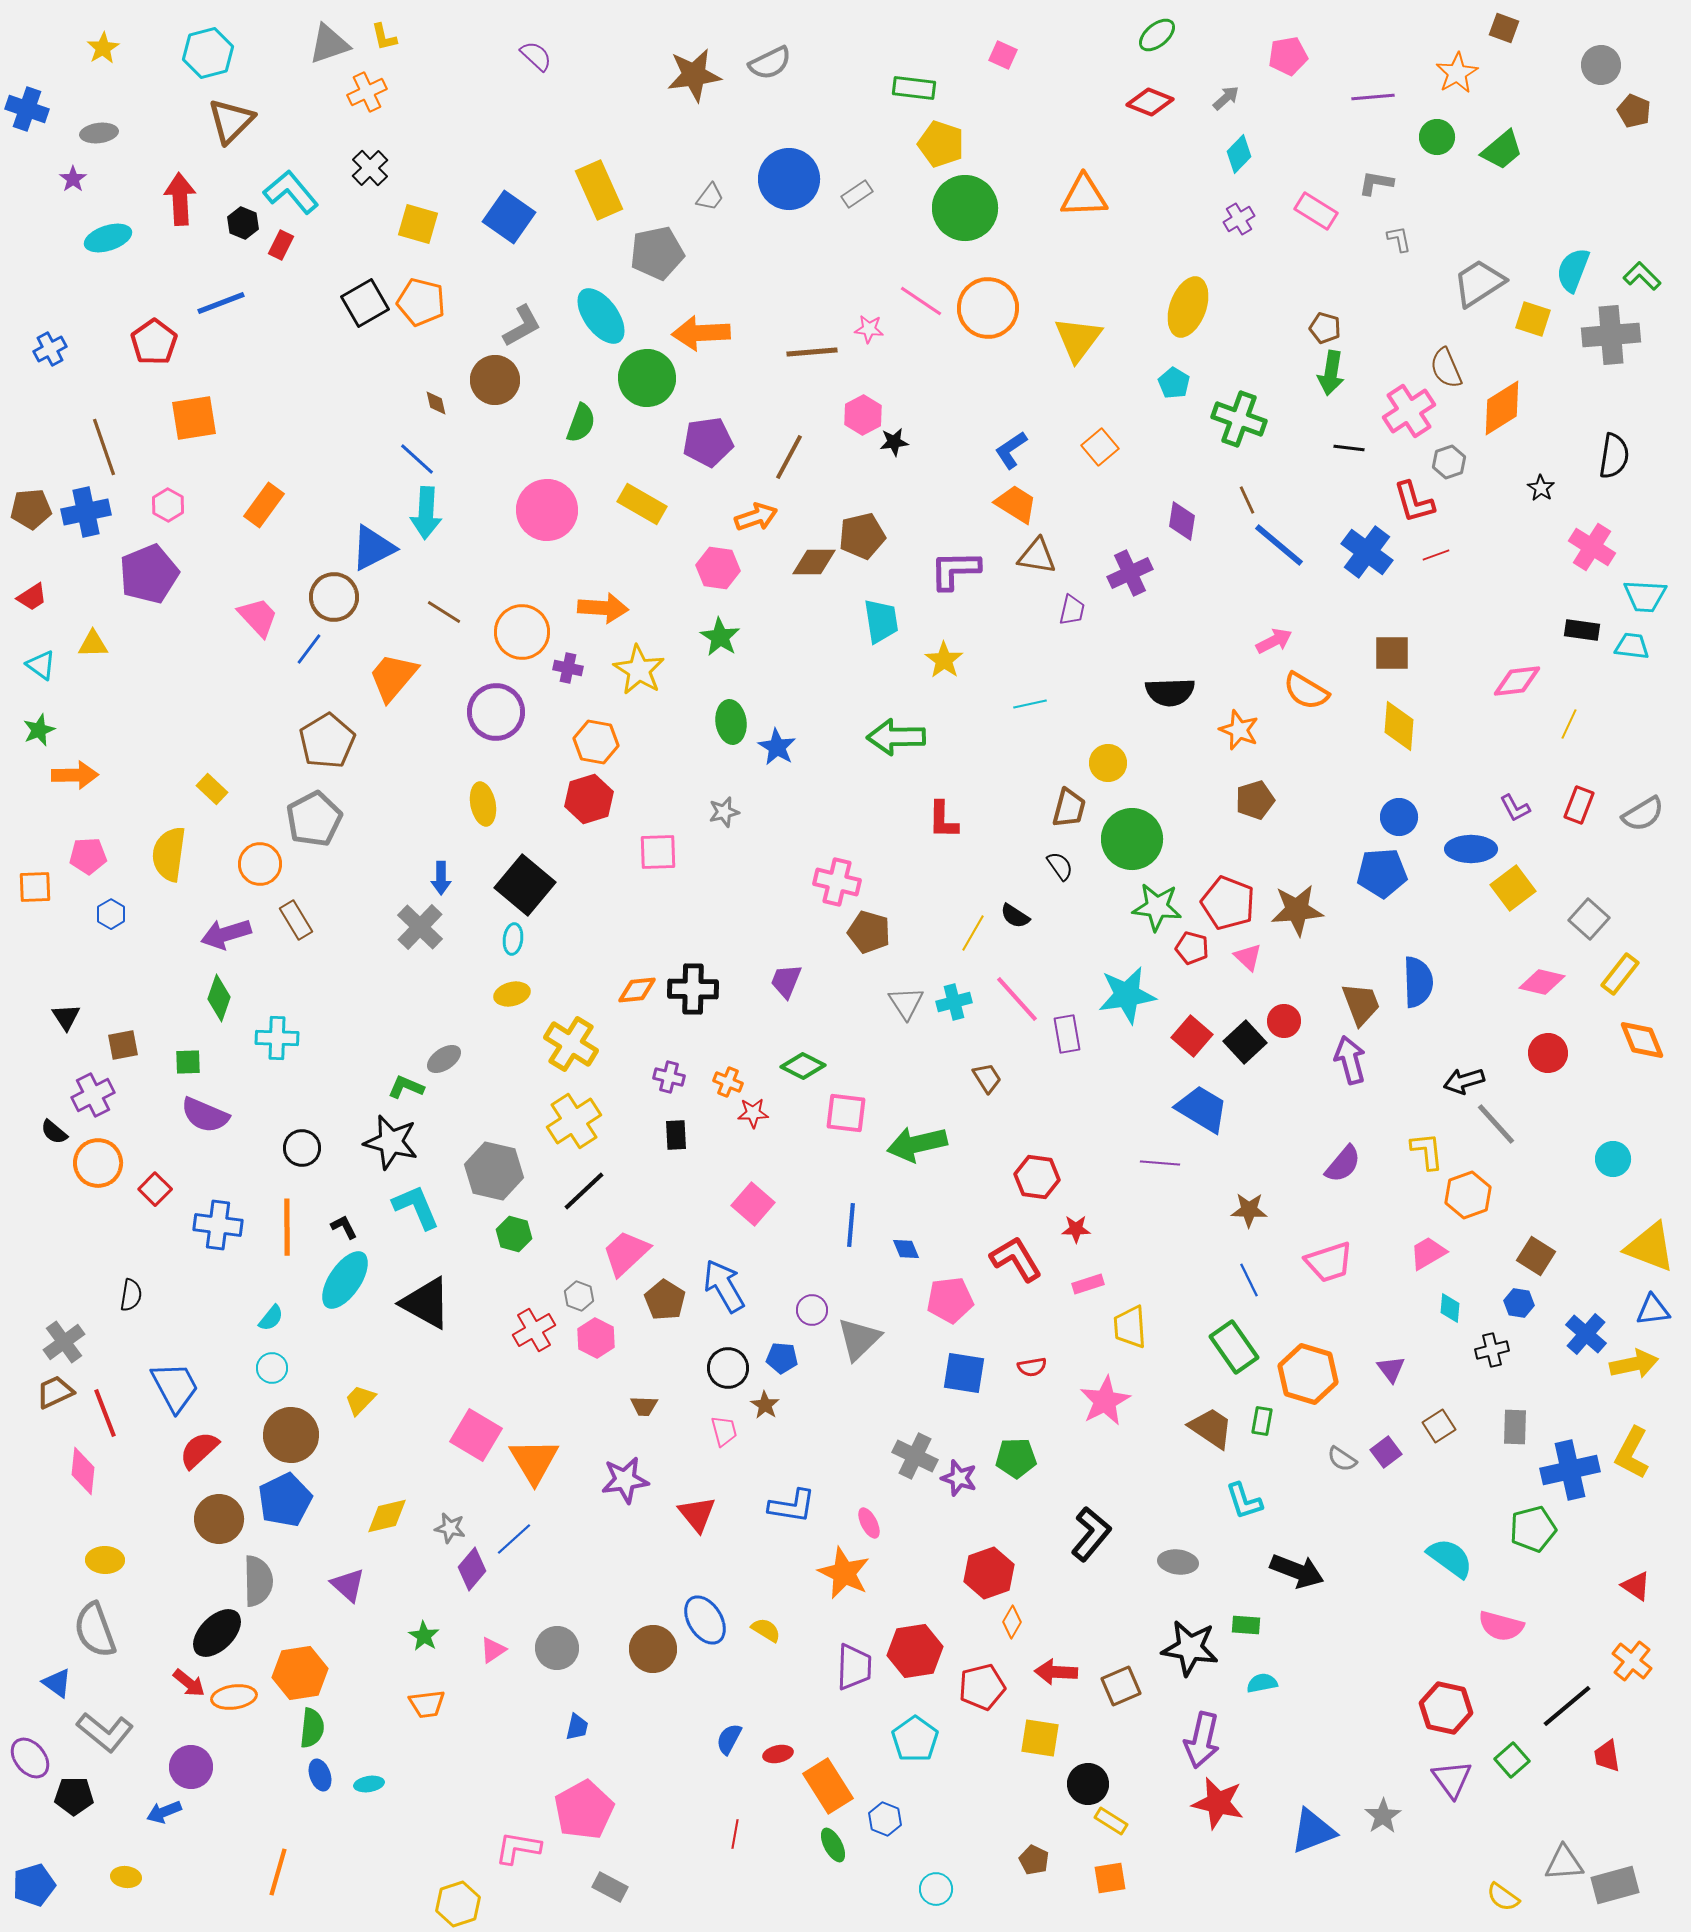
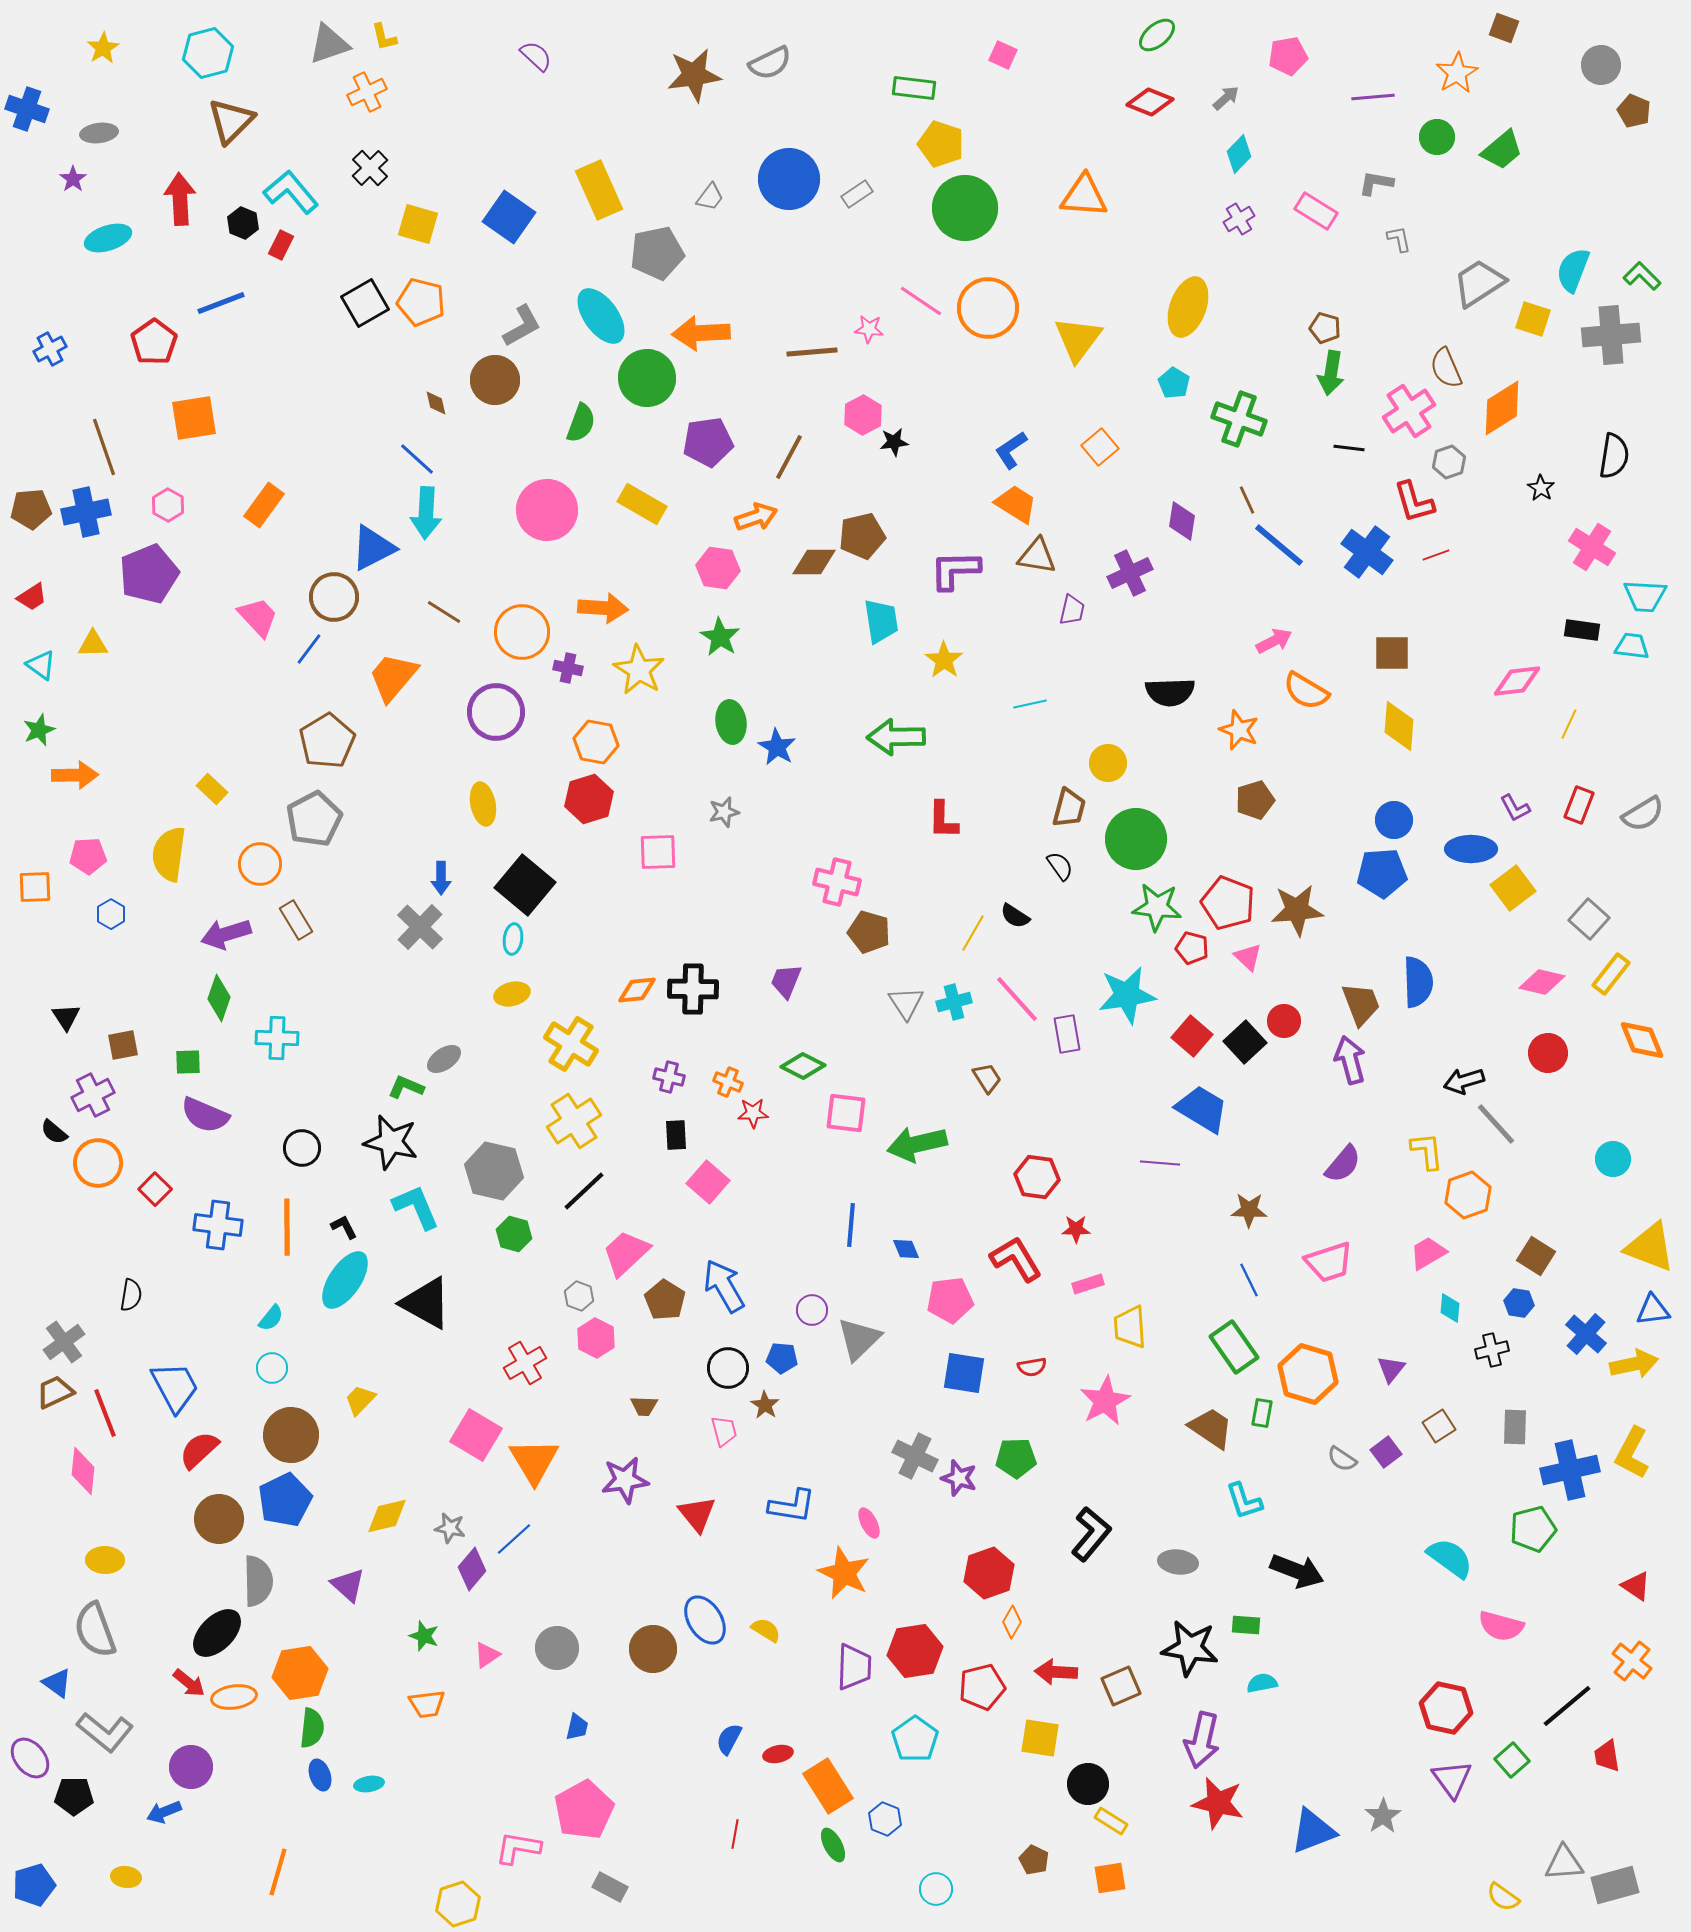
orange triangle at (1084, 196): rotated 6 degrees clockwise
blue circle at (1399, 817): moved 5 px left, 3 px down
green circle at (1132, 839): moved 4 px right
yellow rectangle at (1620, 974): moved 9 px left
pink square at (753, 1204): moved 45 px left, 22 px up
red cross at (534, 1330): moved 9 px left, 33 px down
purple triangle at (1391, 1369): rotated 16 degrees clockwise
green rectangle at (1262, 1421): moved 8 px up
green star at (424, 1636): rotated 12 degrees counterclockwise
pink triangle at (493, 1650): moved 6 px left, 5 px down
